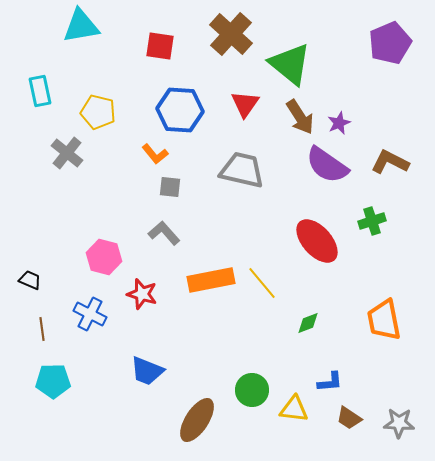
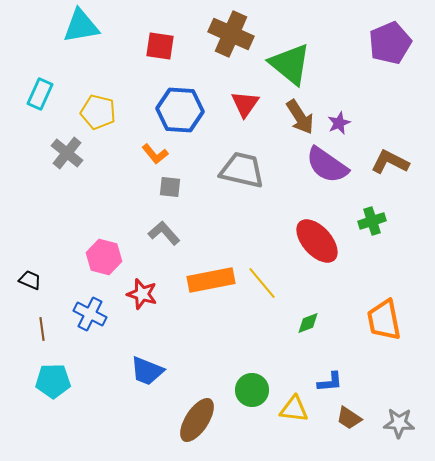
brown cross: rotated 18 degrees counterclockwise
cyan rectangle: moved 3 px down; rotated 36 degrees clockwise
